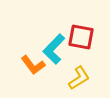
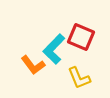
red square: rotated 12 degrees clockwise
yellow L-shape: rotated 100 degrees clockwise
